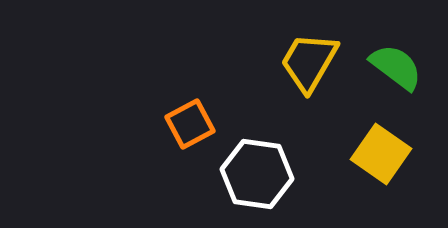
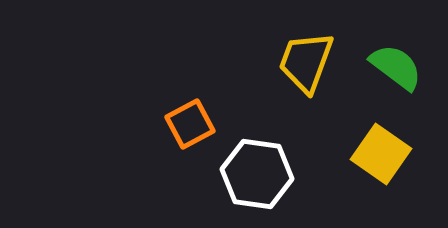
yellow trapezoid: moved 3 px left; rotated 10 degrees counterclockwise
